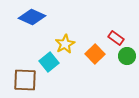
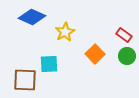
red rectangle: moved 8 px right, 3 px up
yellow star: moved 12 px up
cyan square: moved 2 px down; rotated 36 degrees clockwise
